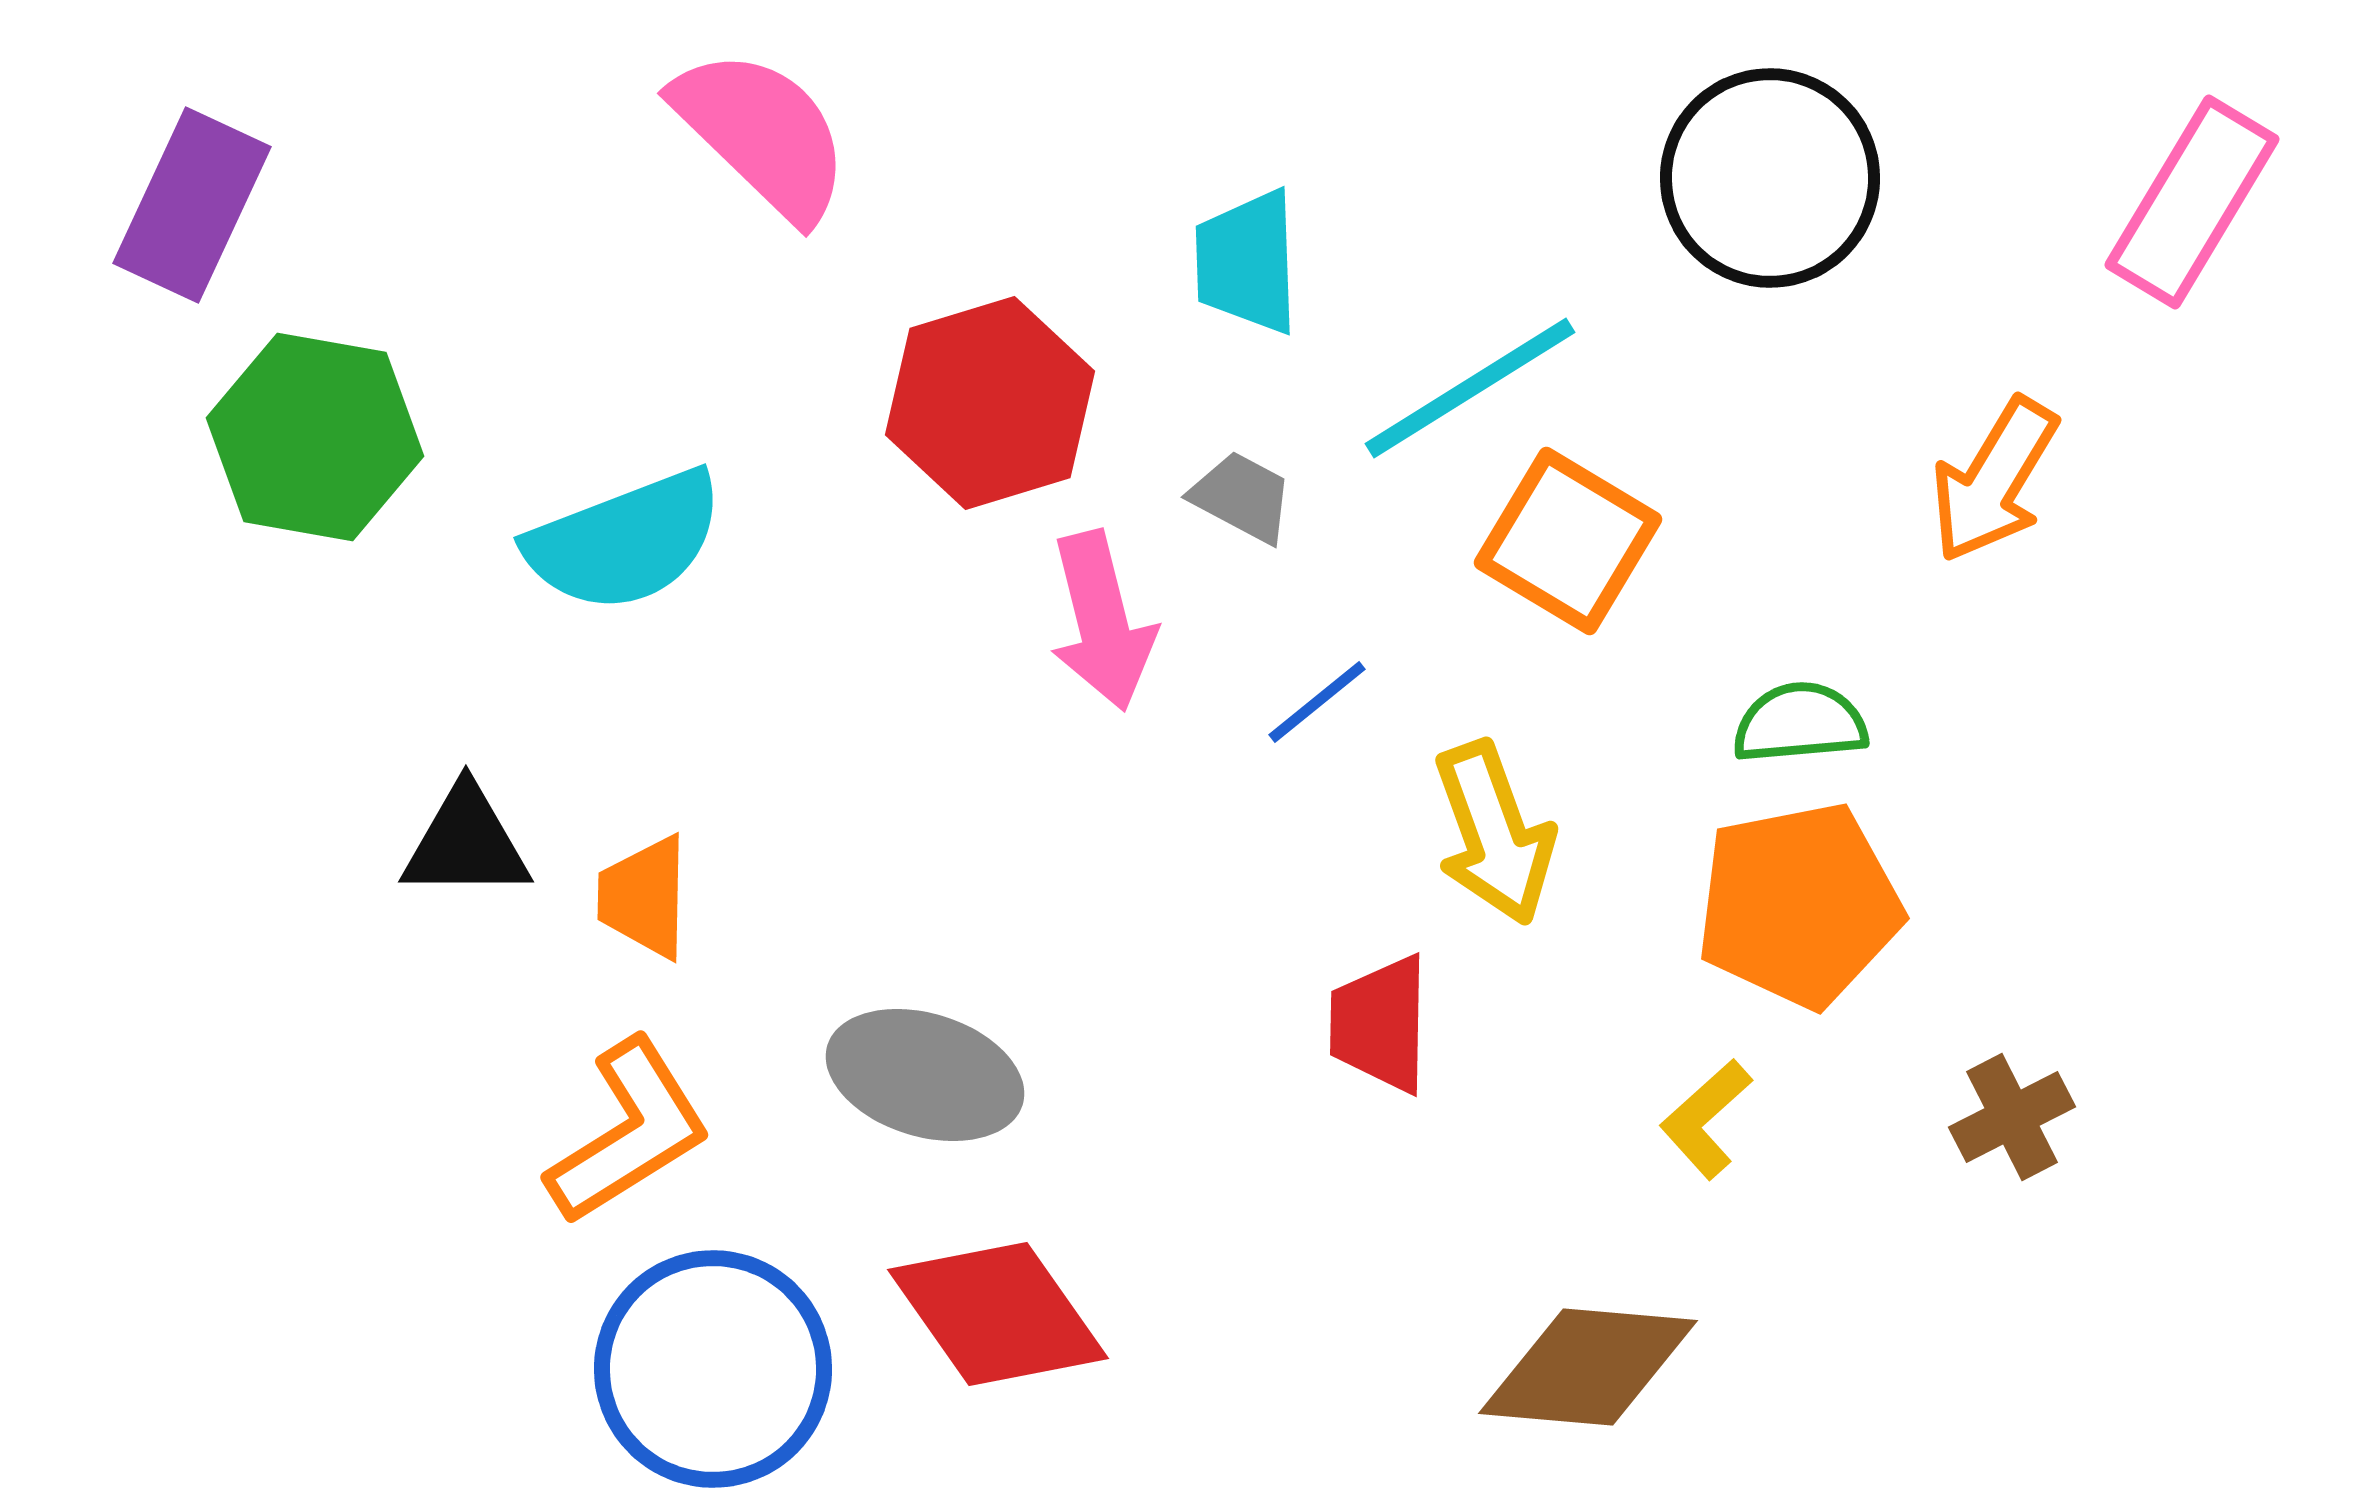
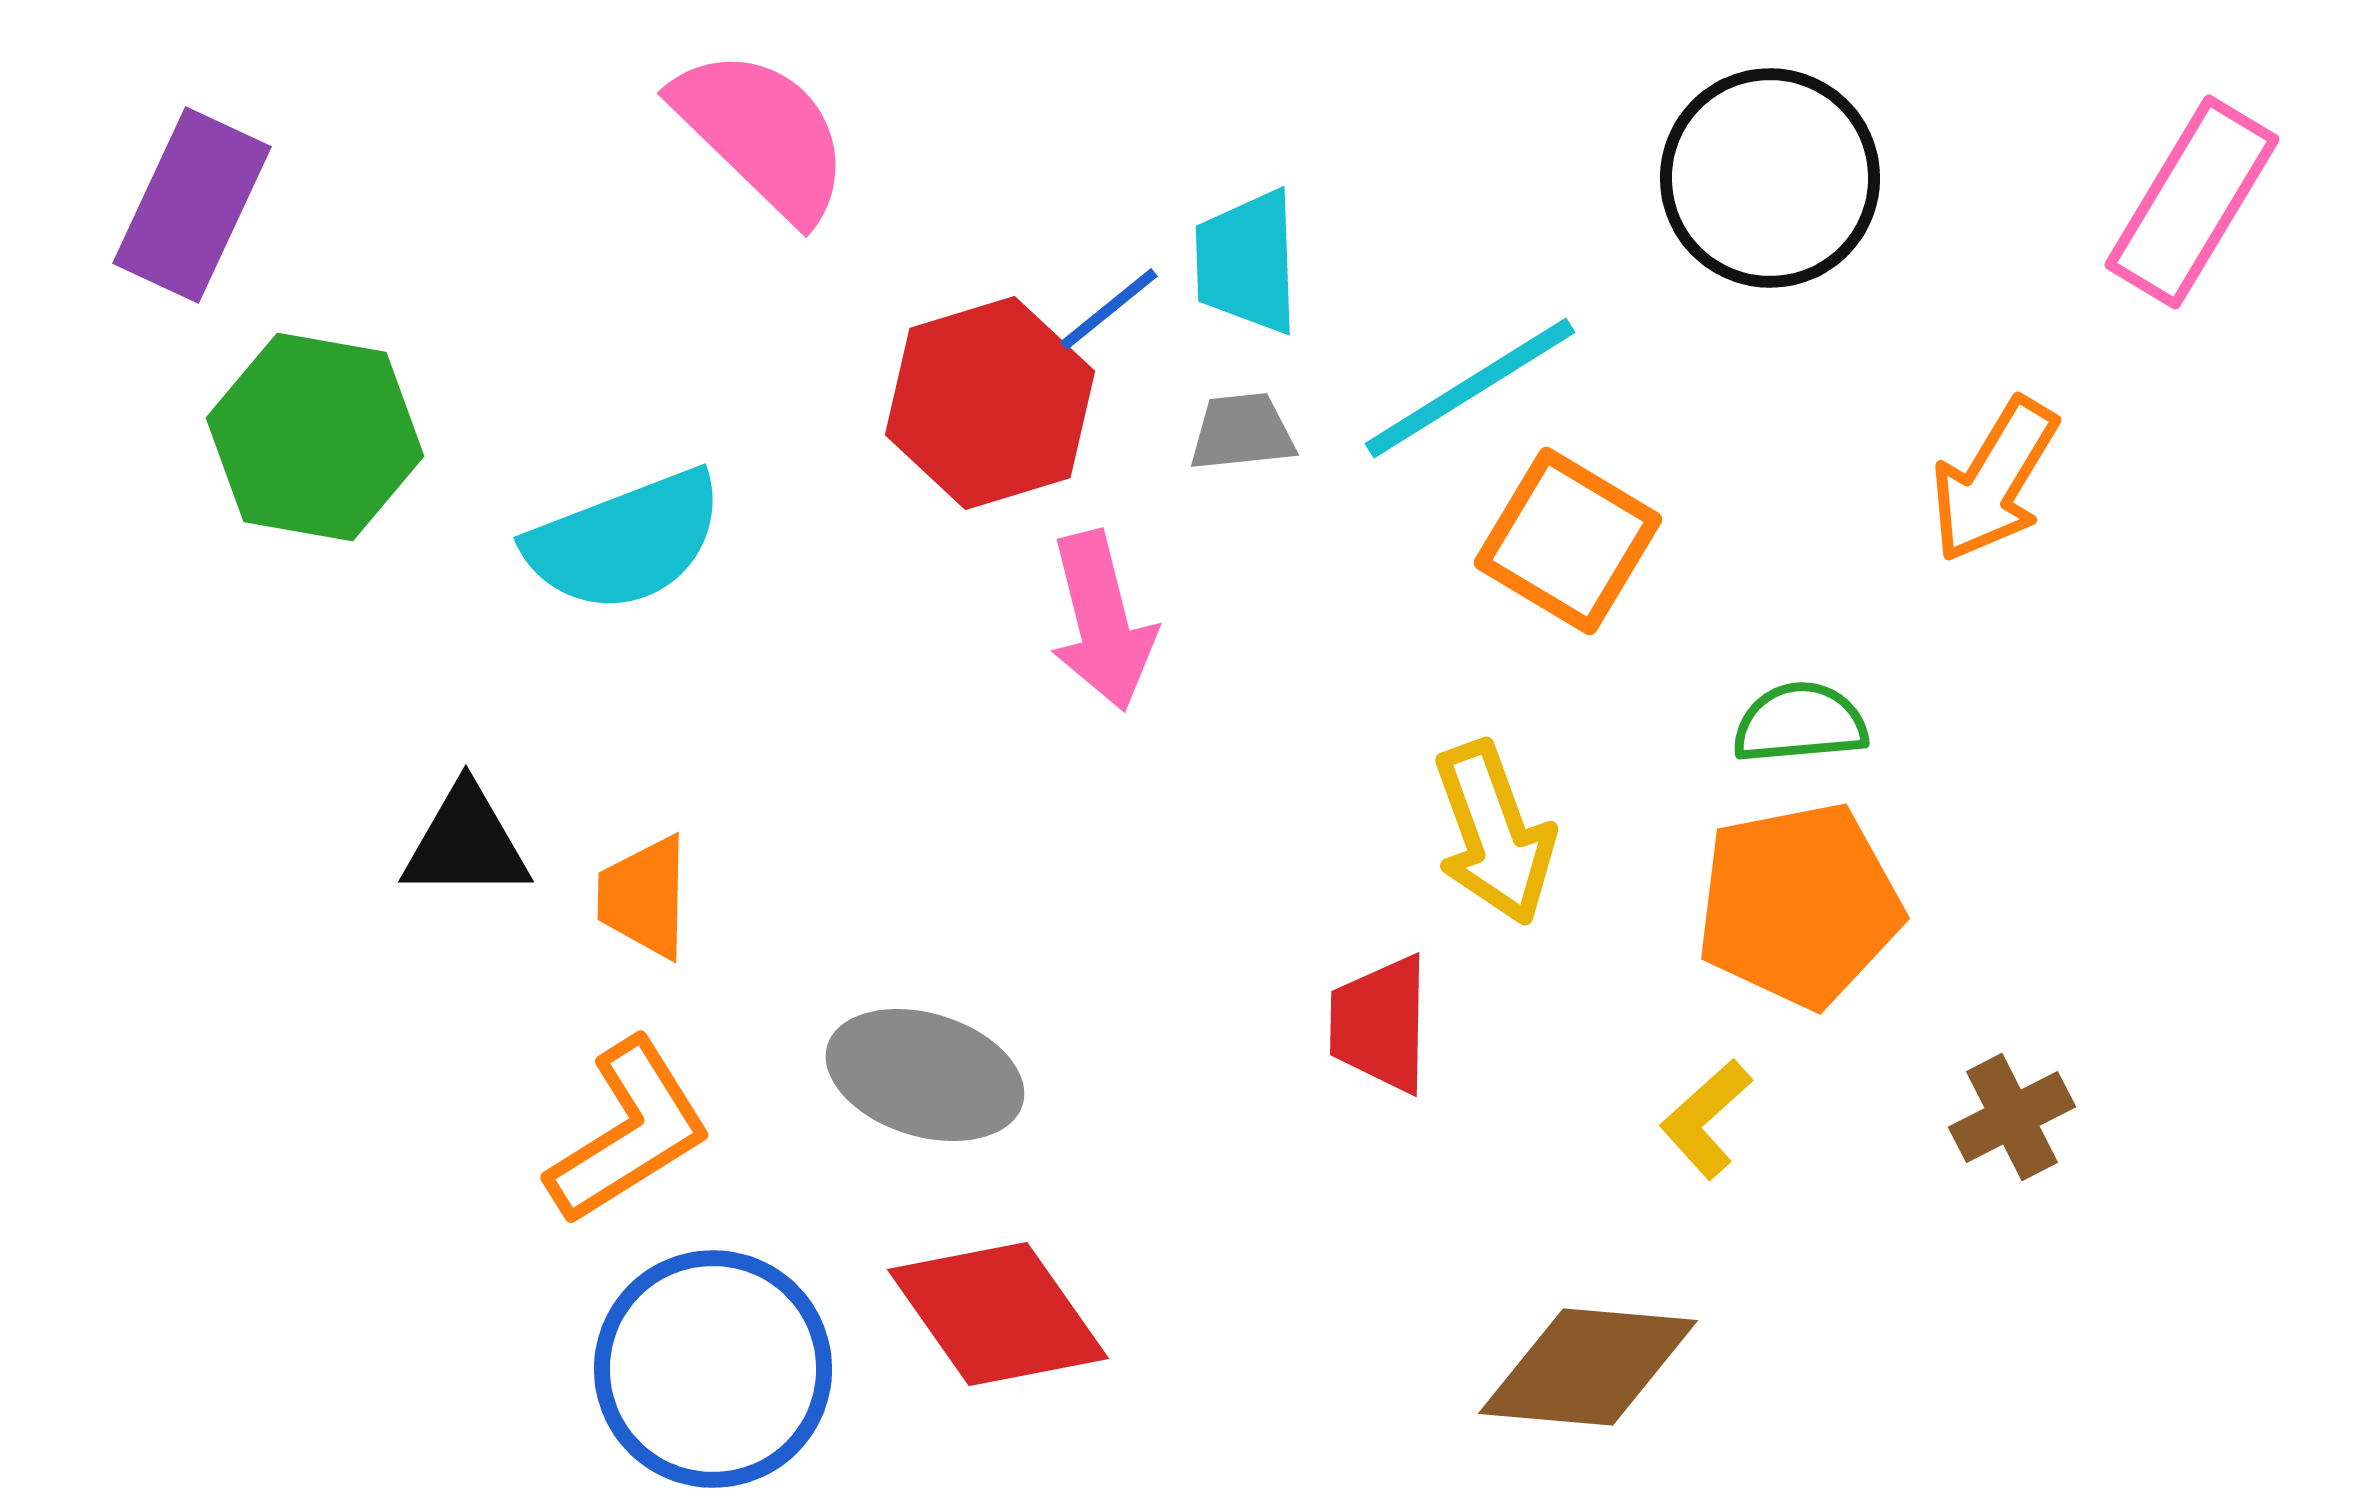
gray trapezoid: moved 65 px up; rotated 34 degrees counterclockwise
blue line: moved 208 px left, 393 px up
